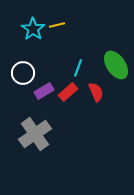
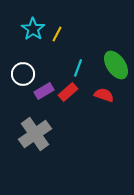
yellow line: moved 9 px down; rotated 49 degrees counterclockwise
white circle: moved 1 px down
red semicircle: moved 8 px right, 3 px down; rotated 48 degrees counterclockwise
